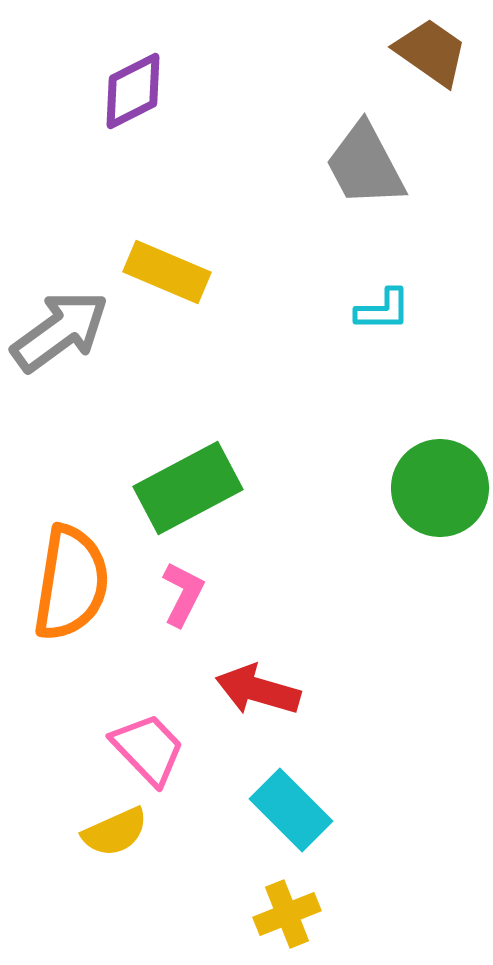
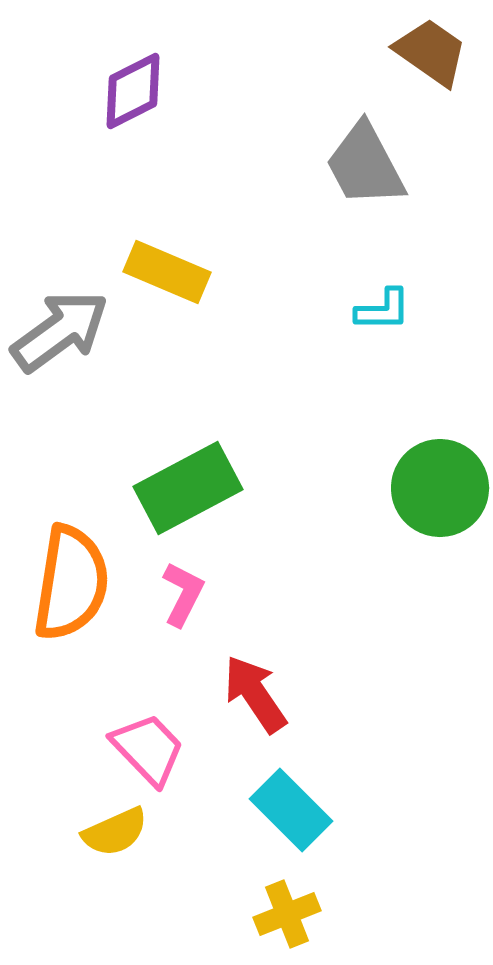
red arrow: moved 3 px left, 4 px down; rotated 40 degrees clockwise
